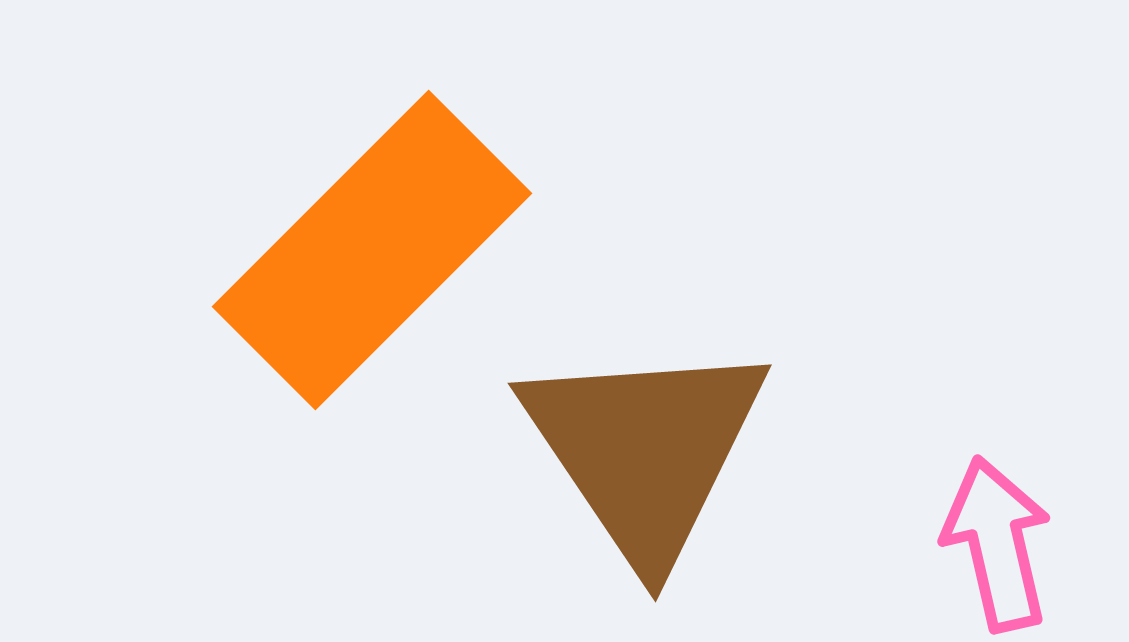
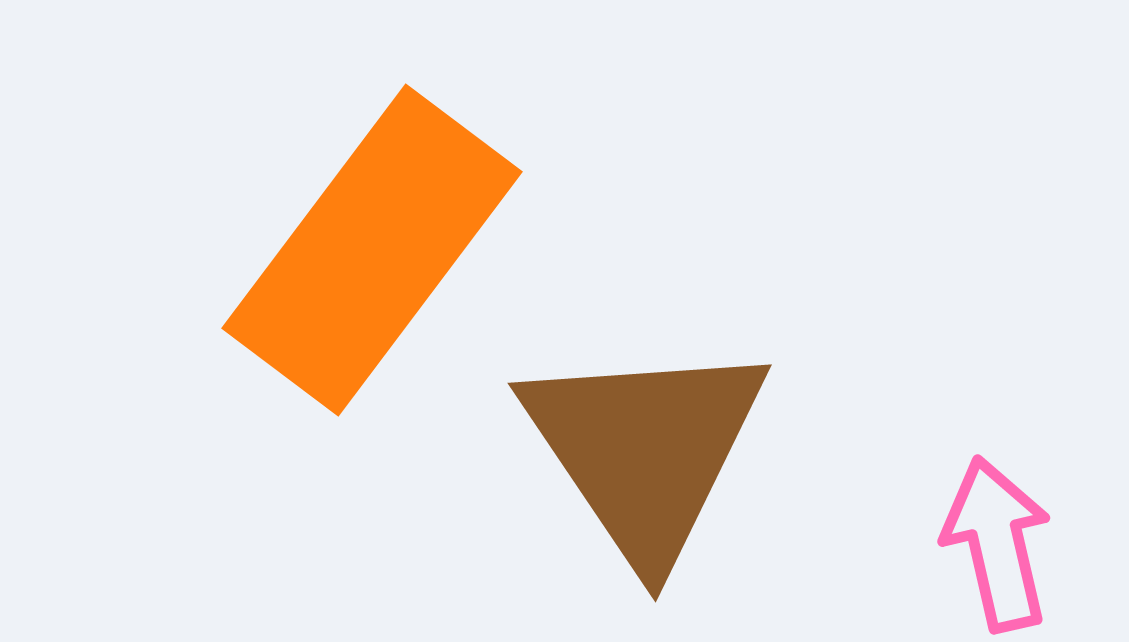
orange rectangle: rotated 8 degrees counterclockwise
